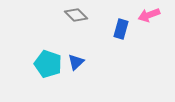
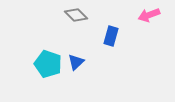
blue rectangle: moved 10 px left, 7 px down
